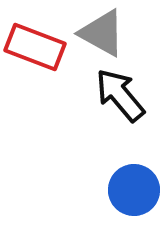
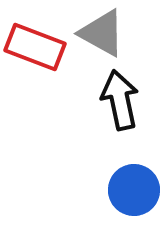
black arrow: moved 5 px down; rotated 28 degrees clockwise
